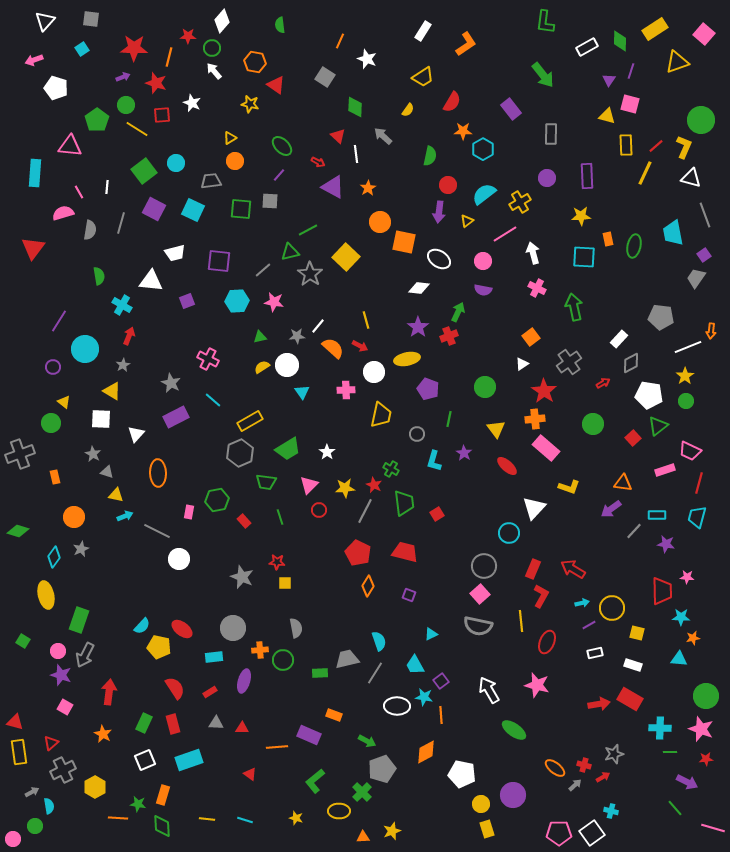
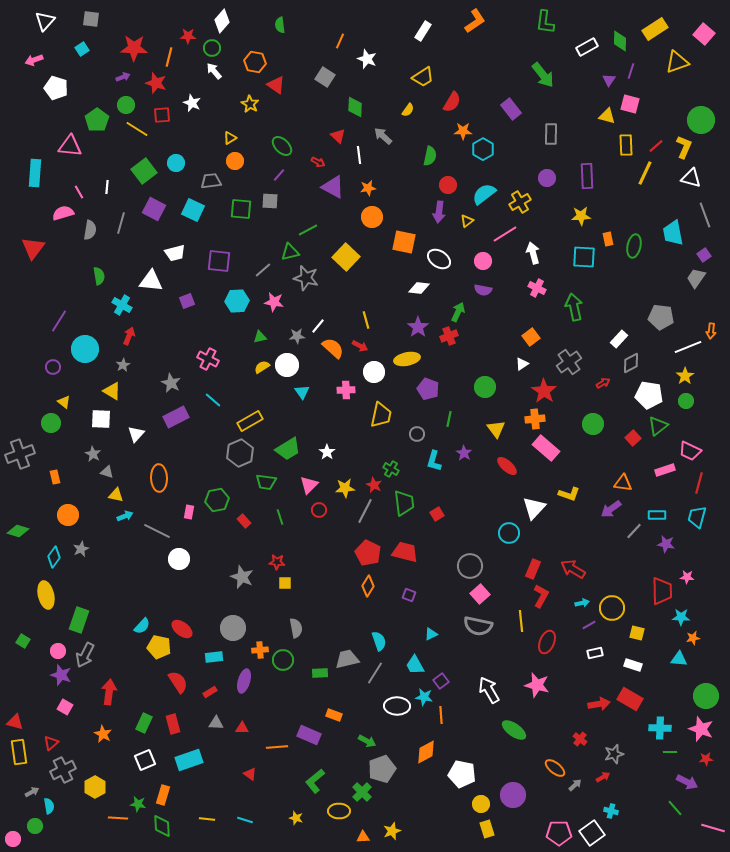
orange L-shape at (466, 44): moved 9 px right, 23 px up
yellow star at (250, 104): rotated 18 degrees clockwise
white line at (356, 154): moved 3 px right, 1 px down
orange star at (368, 188): rotated 21 degrees clockwise
orange circle at (380, 222): moved 8 px left, 5 px up
gray star at (310, 274): moved 4 px left, 4 px down; rotated 20 degrees counterclockwise
orange ellipse at (158, 473): moved 1 px right, 5 px down
yellow L-shape at (569, 487): moved 7 px down
orange circle at (74, 517): moved 6 px left, 2 px up
red pentagon at (358, 553): moved 10 px right
gray circle at (484, 566): moved 14 px left
red semicircle at (175, 688): moved 3 px right, 6 px up
red cross at (584, 765): moved 4 px left, 26 px up; rotated 24 degrees clockwise
